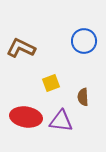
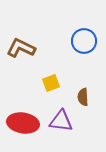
red ellipse: moved 3 px left, 6 px down
